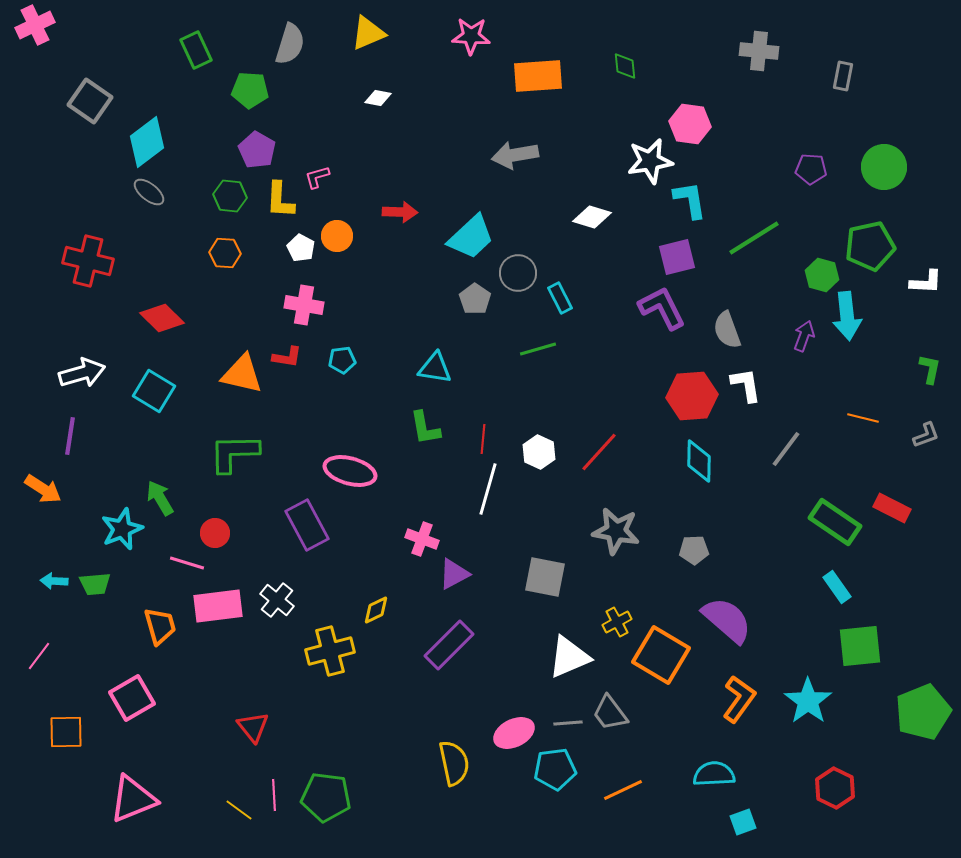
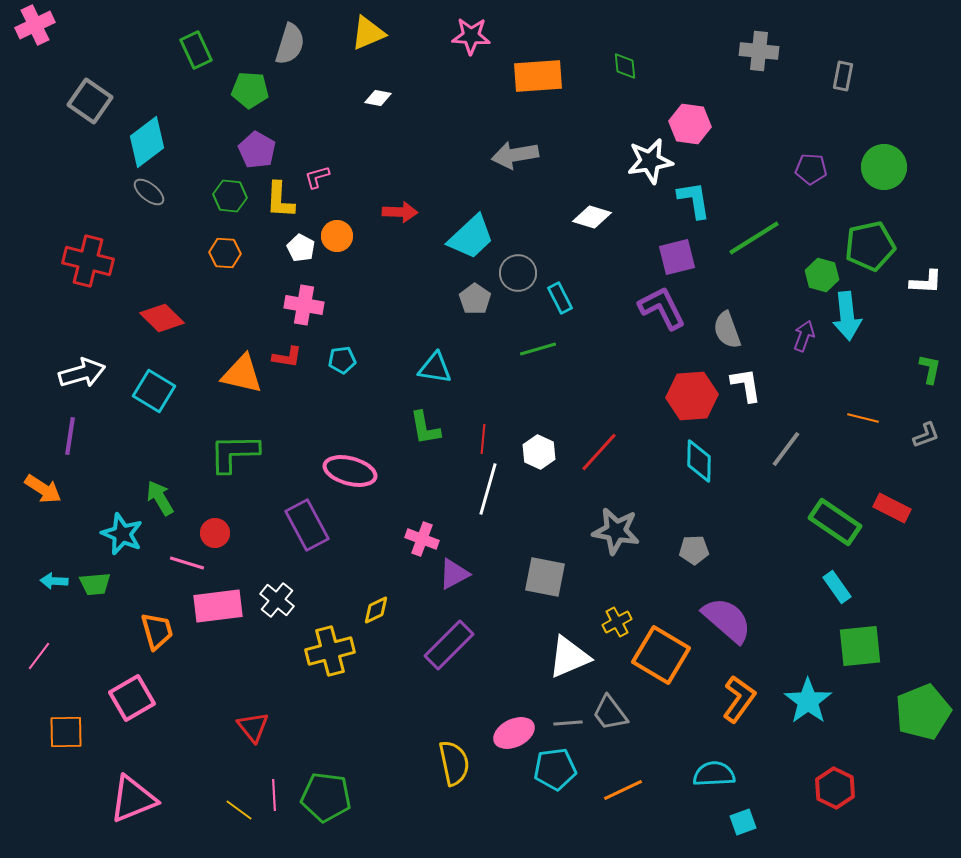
cyan L-shape at (690, 200): moved 4 px right
cyan star at (122, 529): moved 5 px down; rotated 27 degrees counterclockwise
orange trapezoid at (160, 626): moved 3 px left, 5 px down
